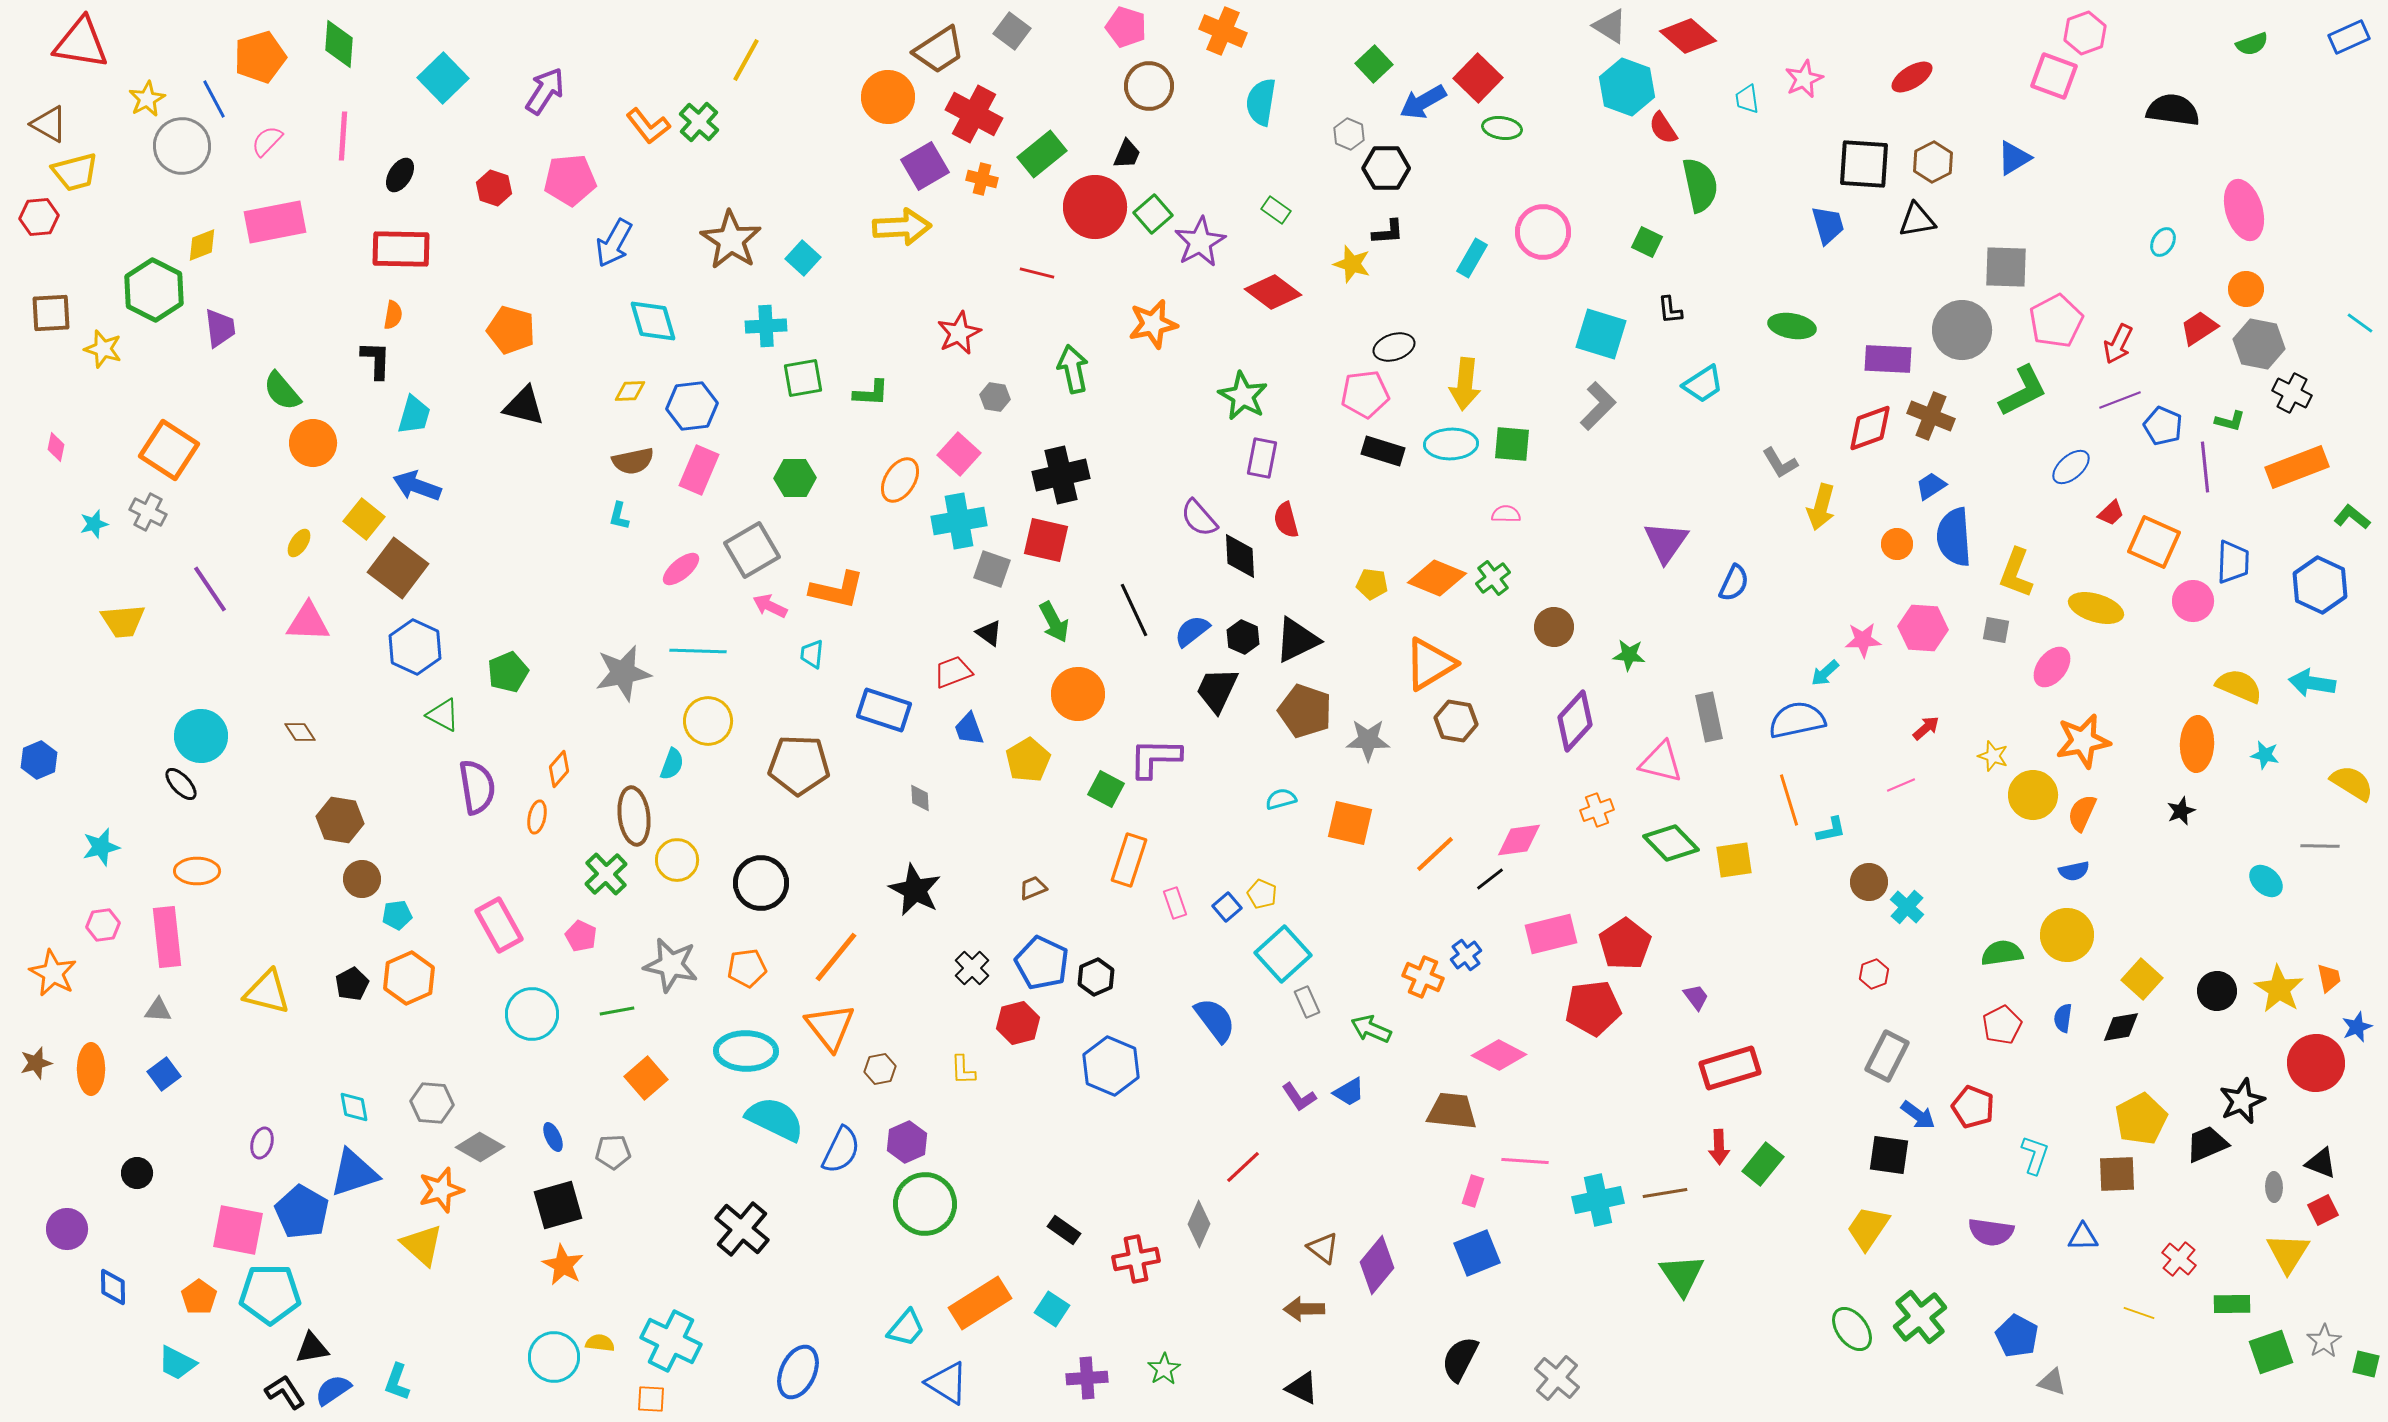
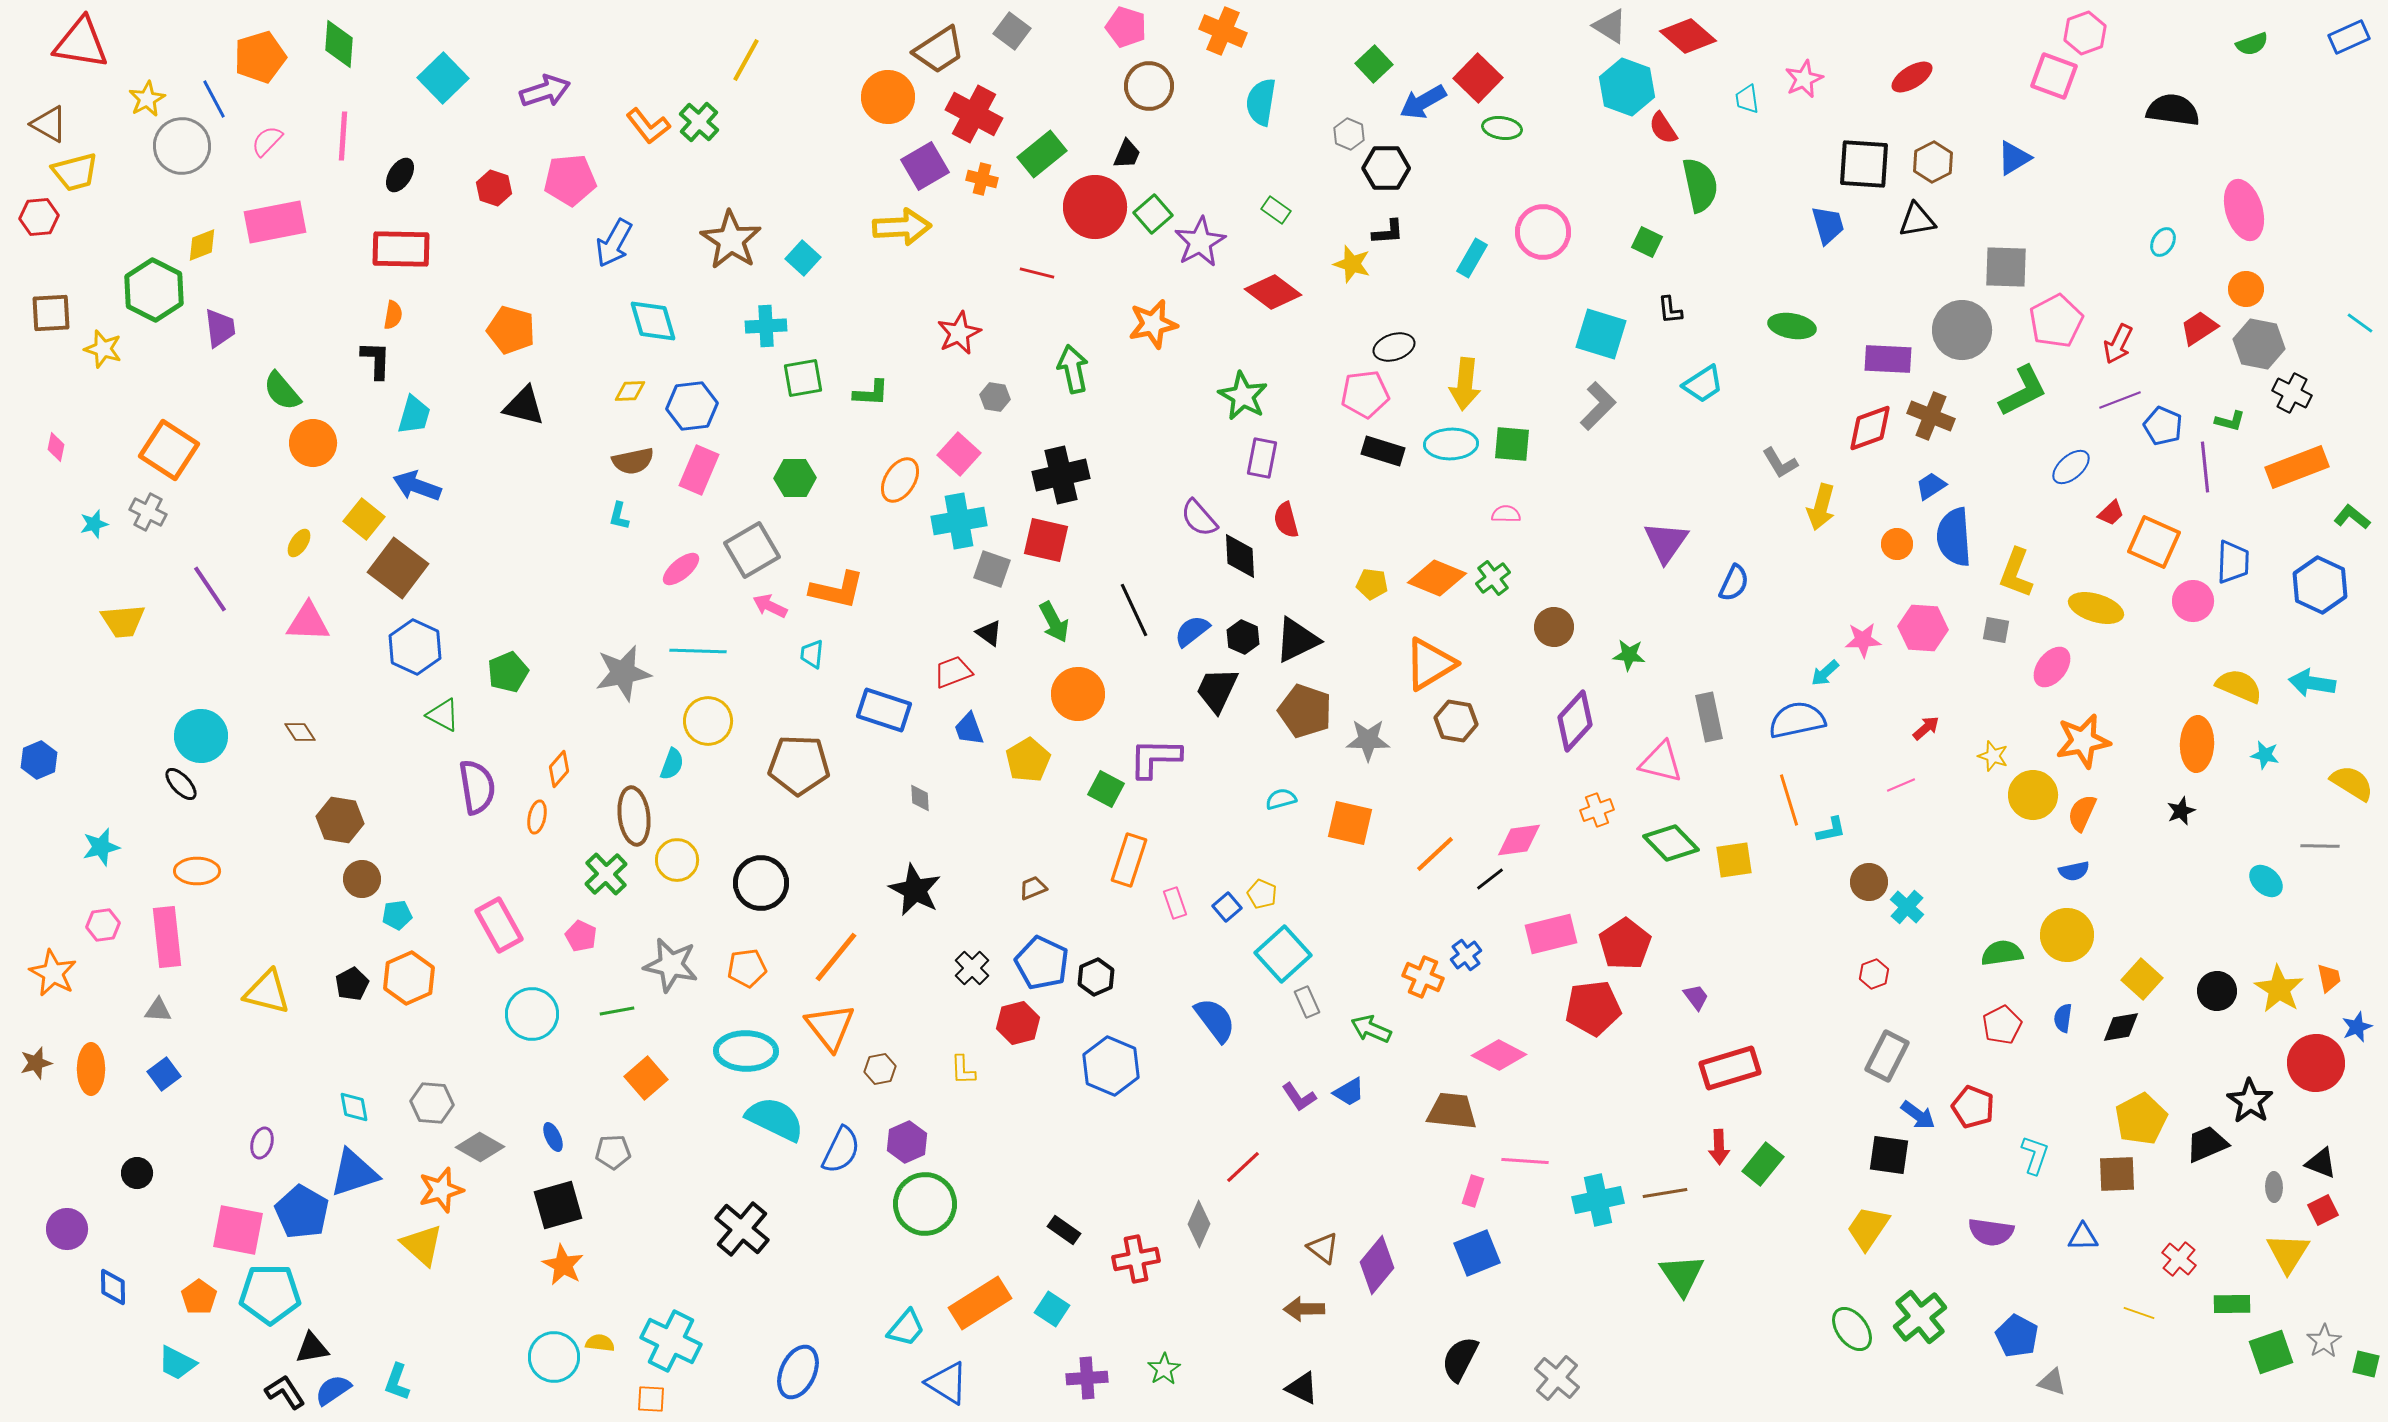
purple arrow at (545, 91): rotated 39 degrees clockwise
black star at (2242, 1101): moved 8 px right; rotated 15 degrees counterclockwise
